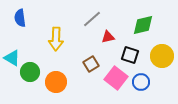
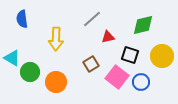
blue semicircle: moved 2 px right, 1 px down
pink square: moved 1 px right, 1 px up
